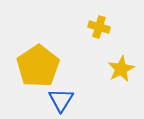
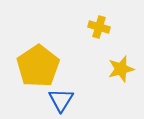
yellow star: rotated 12 degrees clockwise
